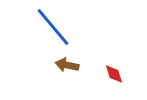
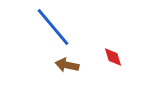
red diamond: moved 1 px left, 17 px up
